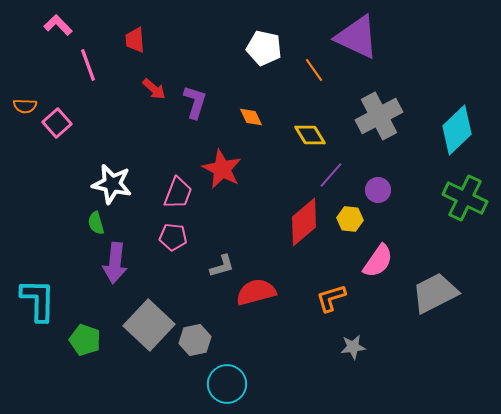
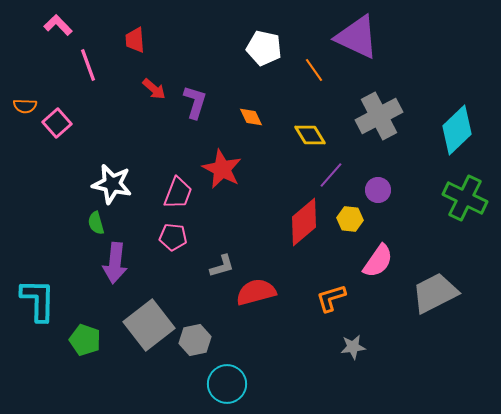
gray square: rotated 9 degrees clockwise
